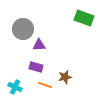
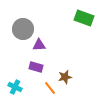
orange line: moved 5 px right, 3 px down; rotated 32 degrees clockwise
